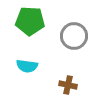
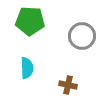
gray circle: moved 8 px right
cyan semicircle: moved 2 px down; rotated 100 degrees counterclockwise
